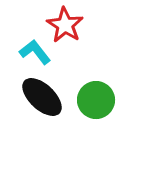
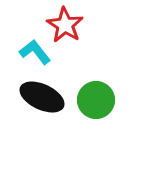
black ellipse: rotated 18 degrees counterclockwise
